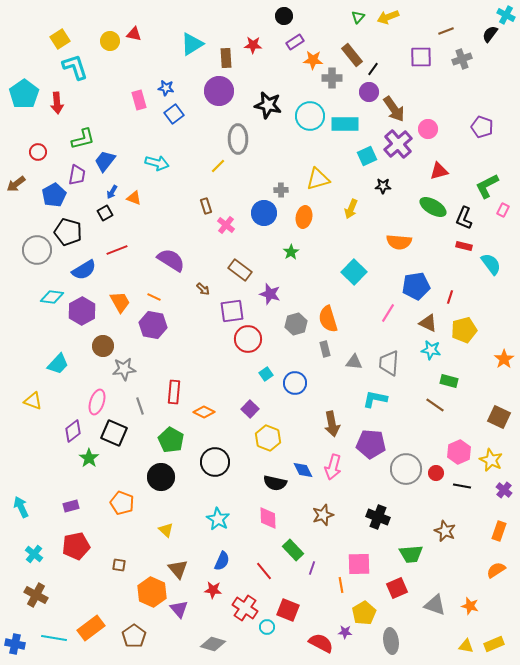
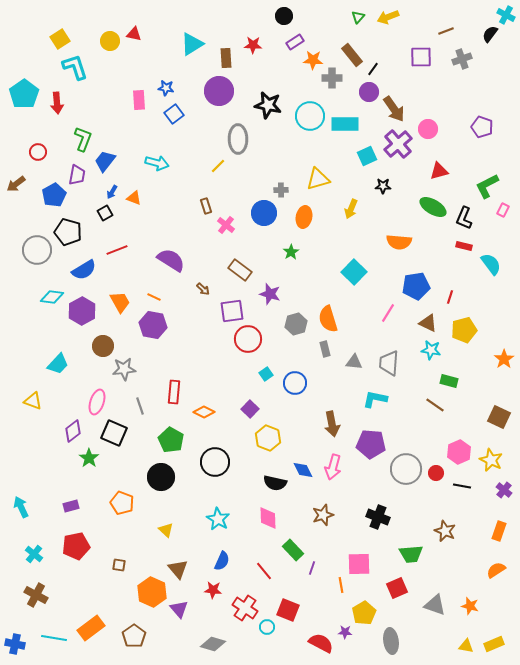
pink rectangle at (139, 100): rotated 12 degrees clockwise
green L-shape at (83, 139): rotated 55 degrees counterclockwise
